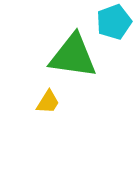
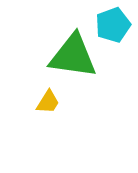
cyan pentagon: moved 1 px left, 3 px down
